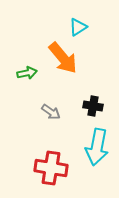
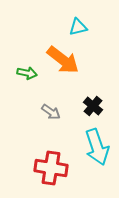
cyan triangle: rotated 18 degrees clockwise
orange arrow: moved 2 px down; rotated 12 degrees counterclockwise
green arrow: rotated 24 degrees clockwise
black cross: rotated 30 degrees clockwise
cyan arrow: rotated 30 degrees counterclockwise
